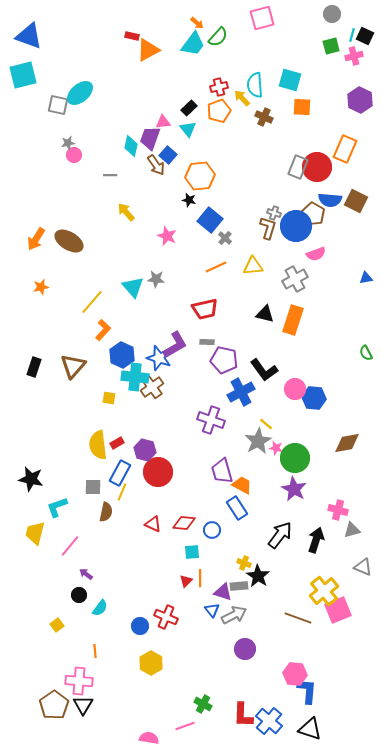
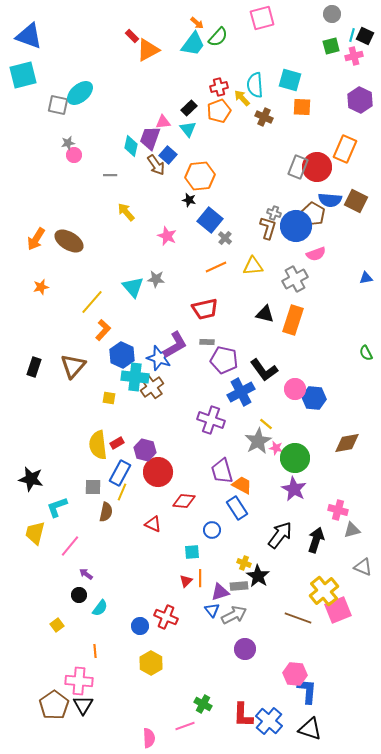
red rectangle at (132, 36): rotated 32 degrees clockwise
red diamond at (184, 523): moved 22 px up
purple triangle at (223, 592): moved 3 px left; rotated 36 degrees counterclockwise
pink semicircle at (149, 738): rotated 78 degrees clockwise
